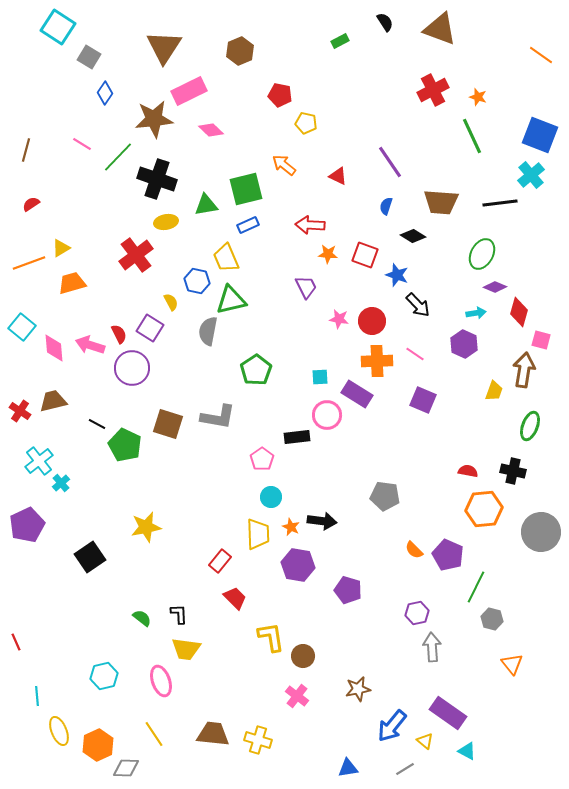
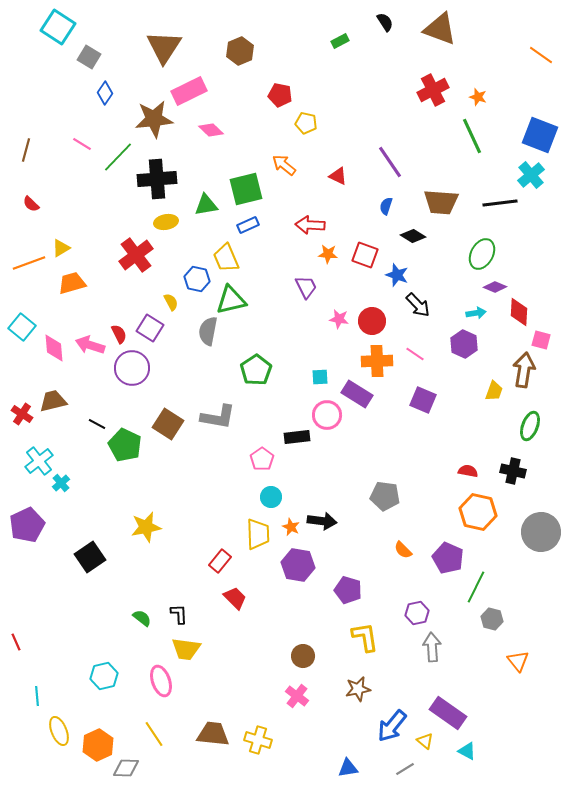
black cross at (157, 179): rotated 24 degrees counterclockwise
red semicircle at (31, 204): rotated 102 degrees counterclockwise
blue hexagon at (197, 281): moved 2 px up
red diamond at (519, 312): rotated 12 degrees counterclockwise
red cross at (20, 411): moved 2 px right, 3 px down
brown square at (168, 424): rotated 16 degrees clockwise
orange hexagon at (484, 509): moved 6 px left, 3 px down; rotated 18 degrees clockwise
orange semicircle at (414, 550): moved 11 px left
purple pentagon at (448, 555): moved 3 px down
yellow L-shape at (271, 637): moved 94 px right
orange triangle at (512, 664): moved 6 px right, 3 px up
